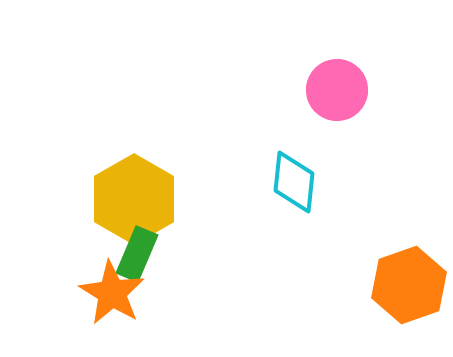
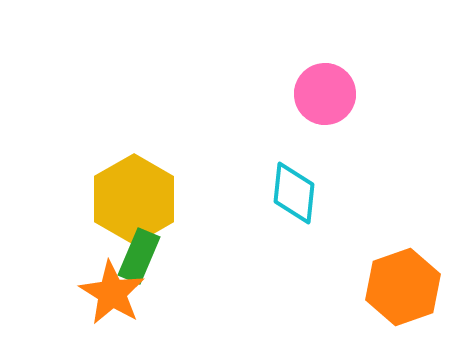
pink circle: moved 12 px left, 4 px down
cyan diamond: moved 11 px down
green rectangle: moved 2 px right, 2 px down
orange hexagon: moved 6 px left, 2 px down
